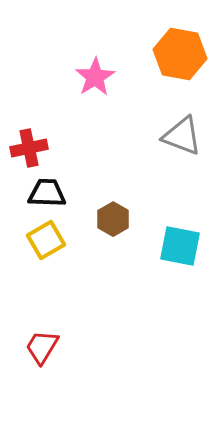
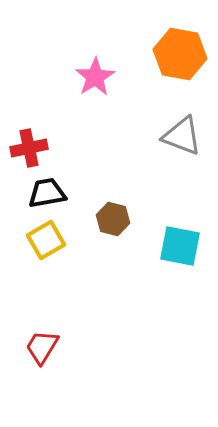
black trapezoid: rotated 12 degrees counterclockwise
brown hexagon: rotated 16 degrees counterclockwise
